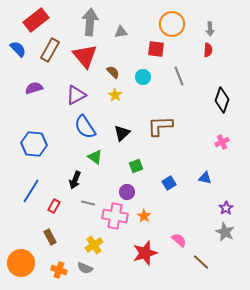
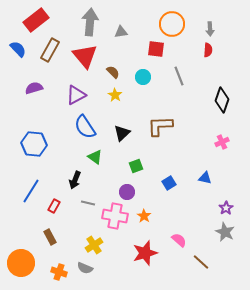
orange cross at (59, 270): moved 2 px down
